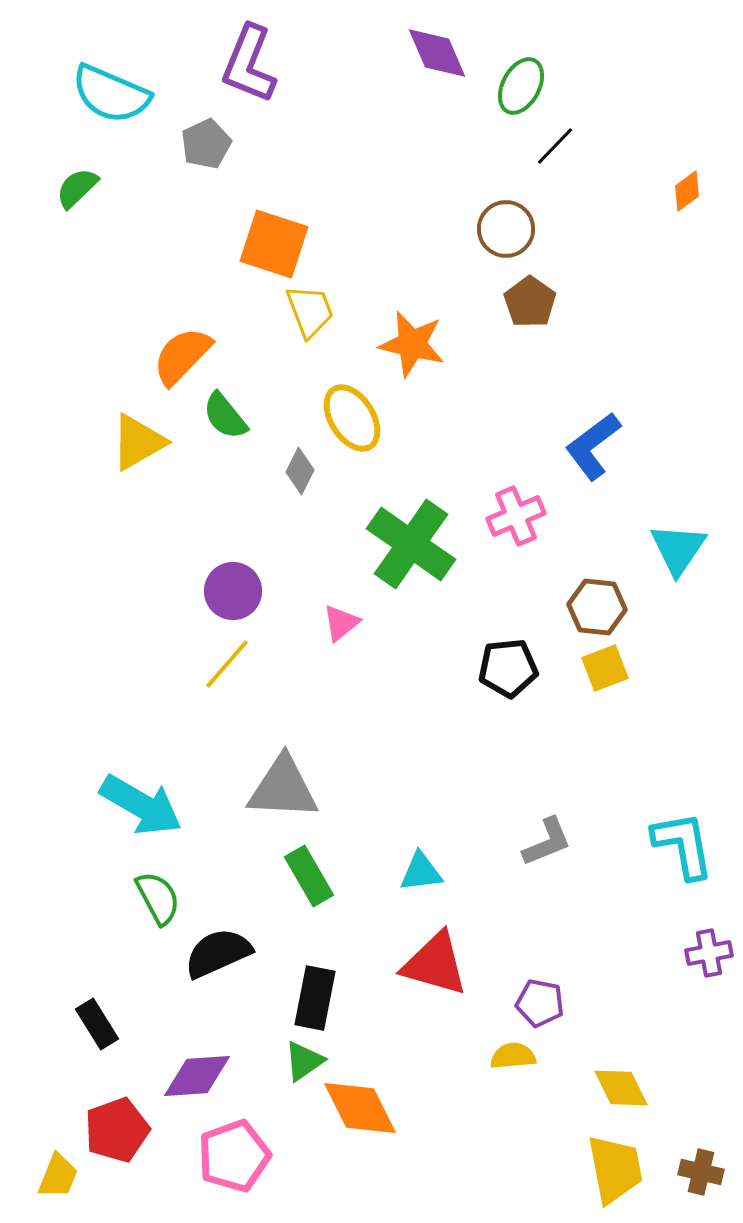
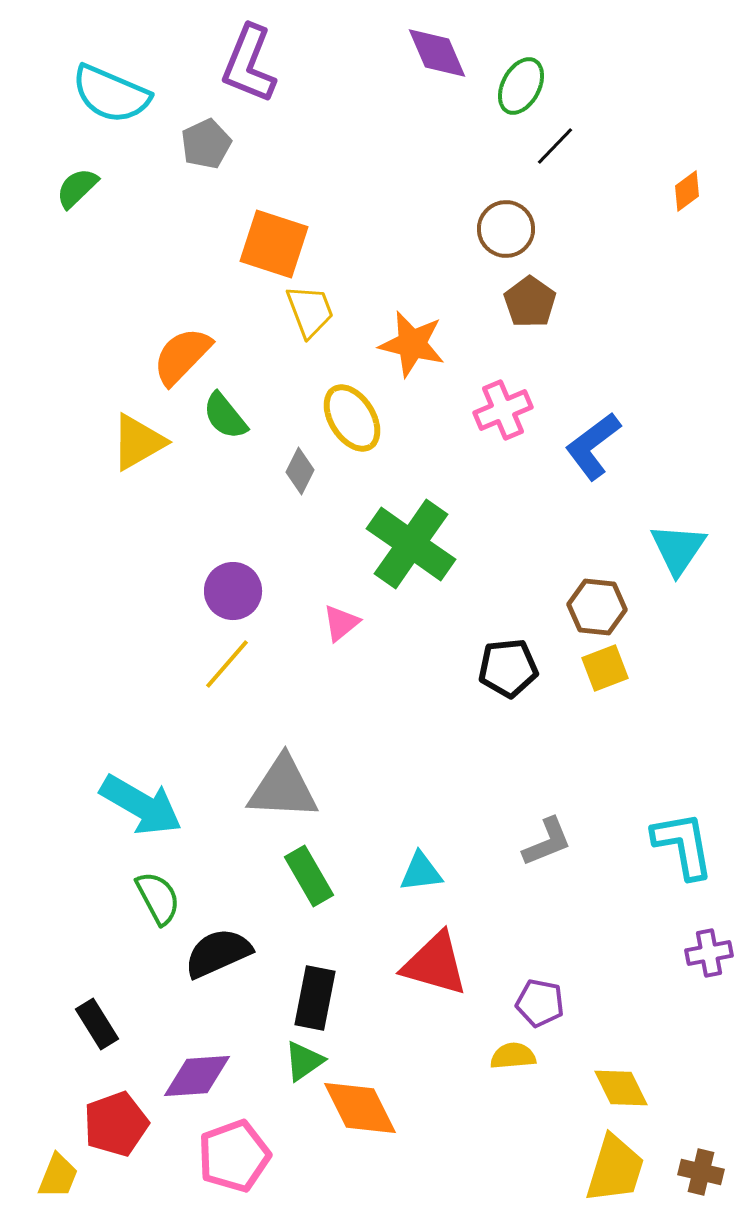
pink cross at (516, 516): moved 13 px left, 106 px up
red pentagon at (117, 1130): moved 1 px left, 6 px up
yellow trapezoid at (615, 1169): rotated 28 degrees clockwise
